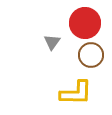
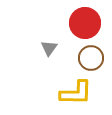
gray triangle: moved 3 px left, 6 px down
brown circle: moved 3 px down
